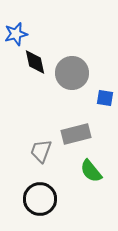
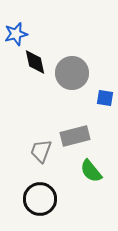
gray rectangle: moved 1 px left, 2 px down
